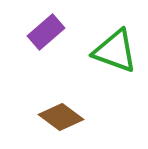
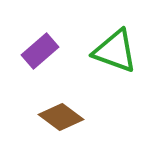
purple rectangle: moved 6 px left, 19 px down
